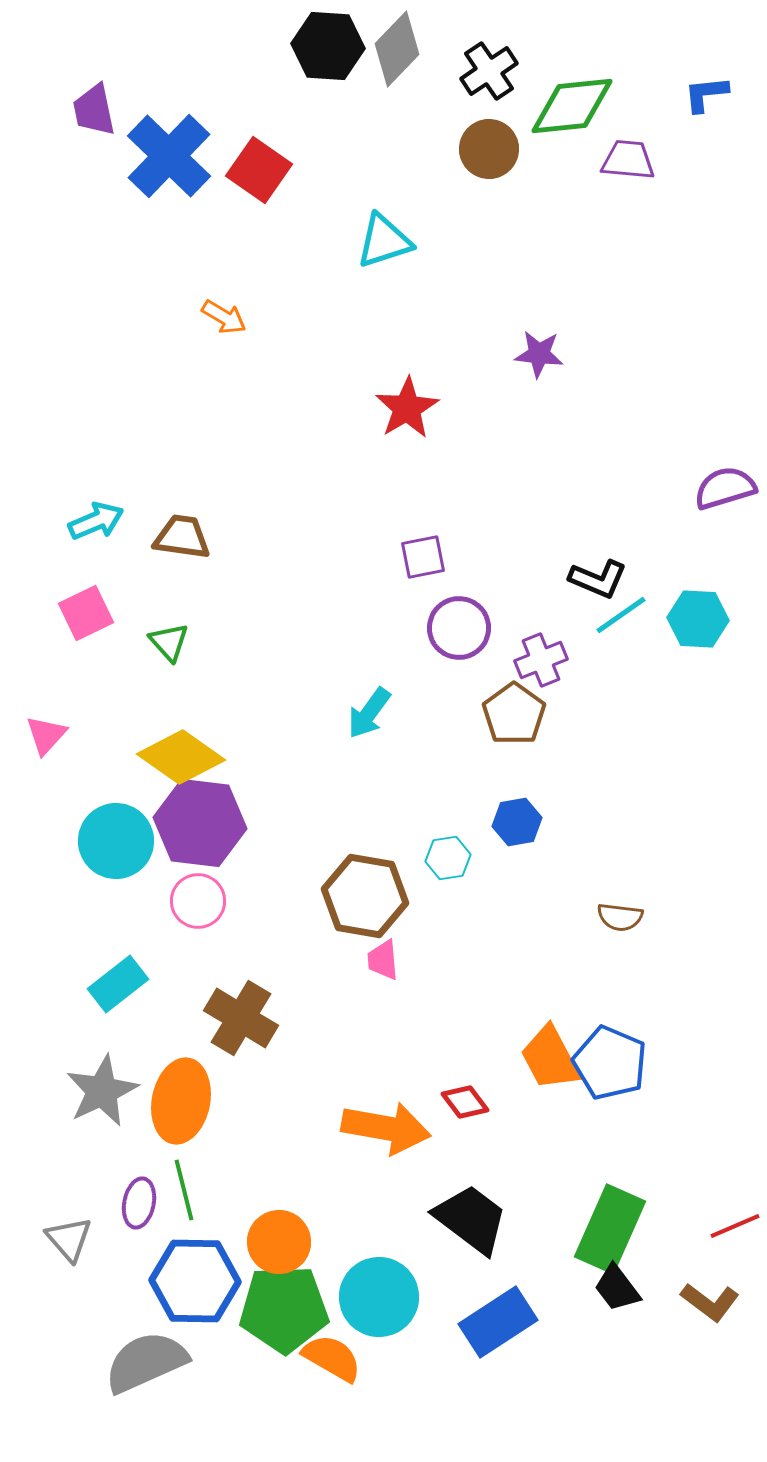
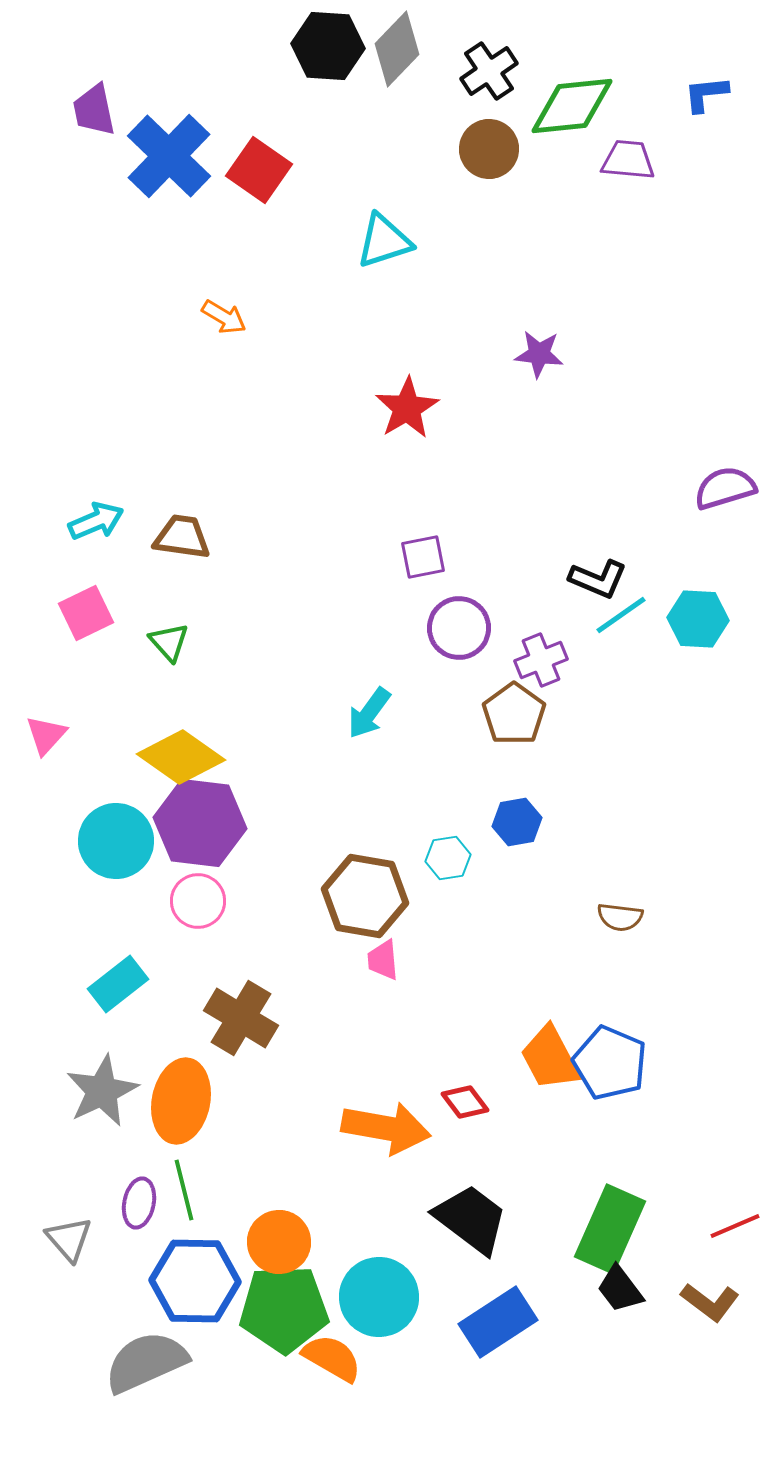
black trapezoid at (617, 1288): moved 3 px right, 1 px down
